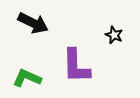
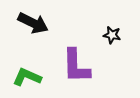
black star: moved 2 px left; rotated 12 degrees counterclockwise
green L-shape: moved 1 px up
